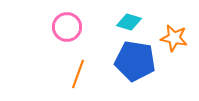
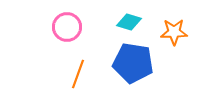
orange star: moved 6 px up; rotated 12 degrees counterclockwise
blue pentagon: moved 2 px left, 2 px down
